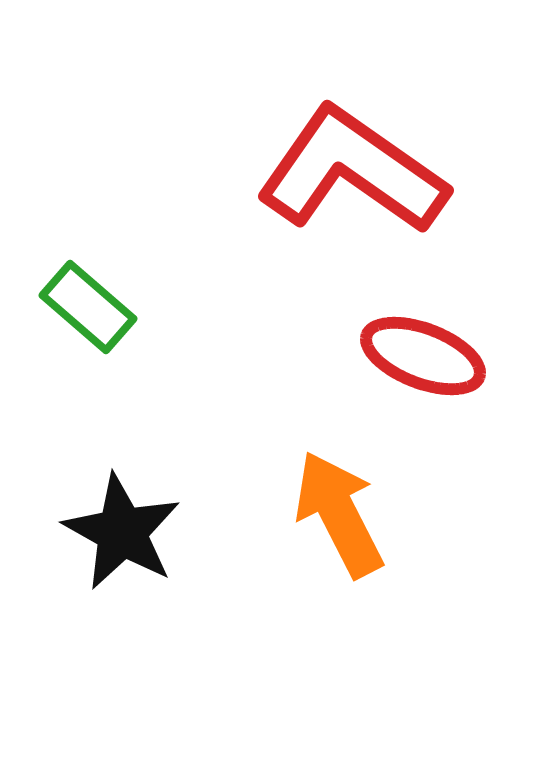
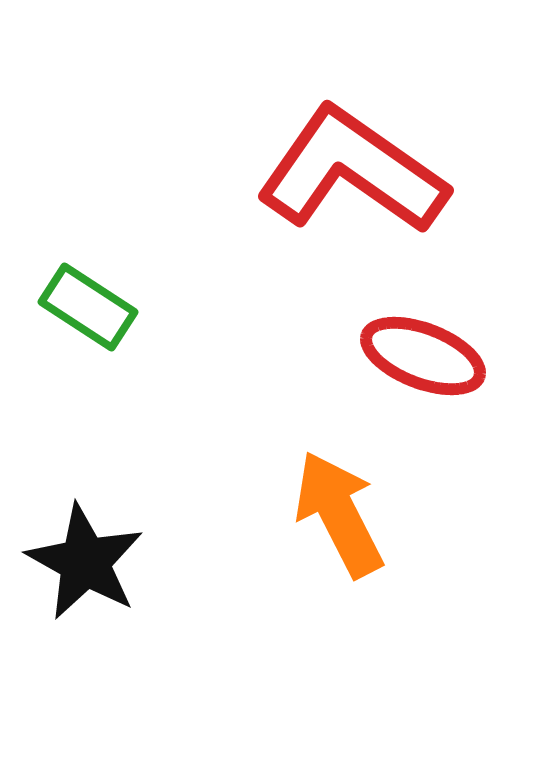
green rectangle: rotated 8 degrees counterclockwise
black star: moved 37 px left, 30 px down
